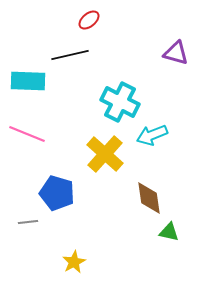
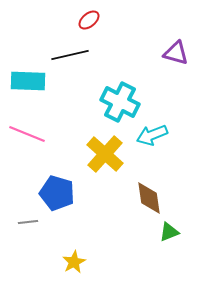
green triangle: rotated 35 degrees counterclockwise
